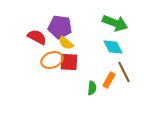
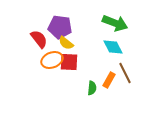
red semicircle: moved 2 px right, 2 px down; rotated 24 degrees clockwise
brown line: moved 1 px right, 1 px down
